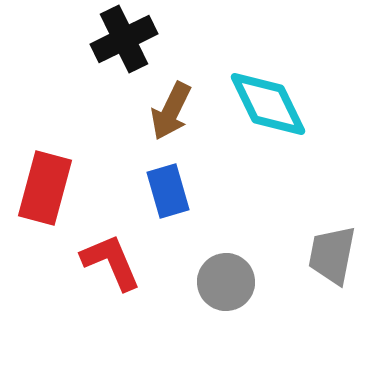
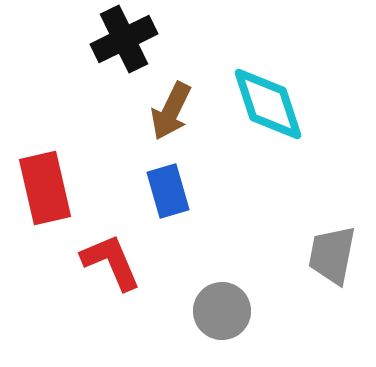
cyan diamond: rotated 8 degrees clockwise
red rectangle: rotated 28 degrees counterclockwise
gray circle: moved 4 px left, 29 px down
